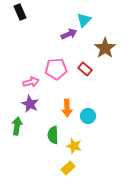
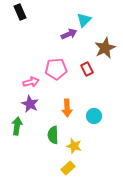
brown star: rotated 10 degrees clockwise
red rectangle: moved 2 px right; rotated 24 degrees clockwise
cyan circle: moved 6 px right
